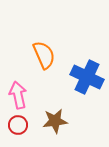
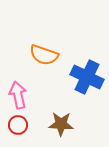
orange semicircle: rotated 132 degrees clockwise
brown star: moved 6 px right, 3 px down; rotated 10 degrees clockwise
